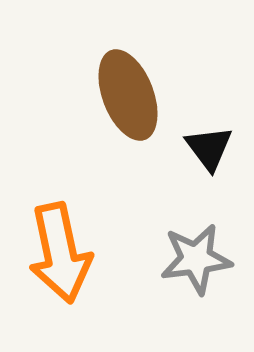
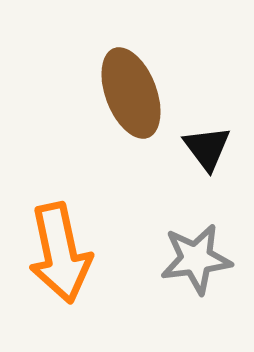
brown ellipse: moved 3 px right, 2 px up
black triangle: moved 2 px left
